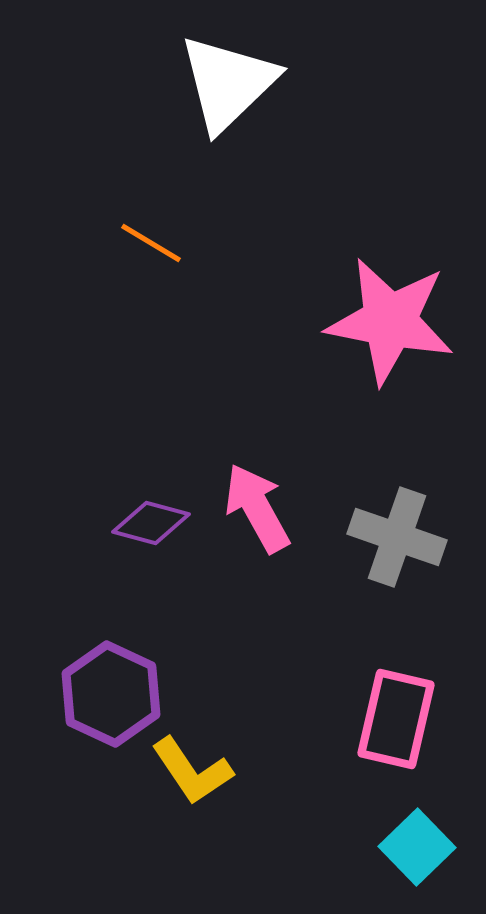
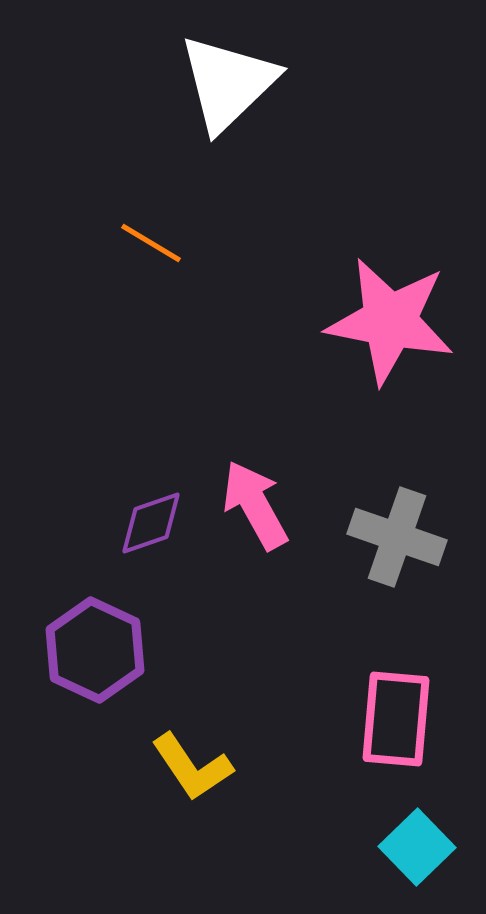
pink arrow: moved 2 px left, 3 px up
purple diamond: rotated 34 degrees counterclockwise
purple hexagon: moved 16 px left, 44 px up
pink rectangle: rotated 8 degrees counterclockwise
yellow L-shape: moved 4 px up
